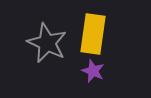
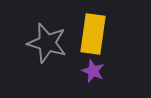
gray star: rotated 9 degrees counterclockwise
